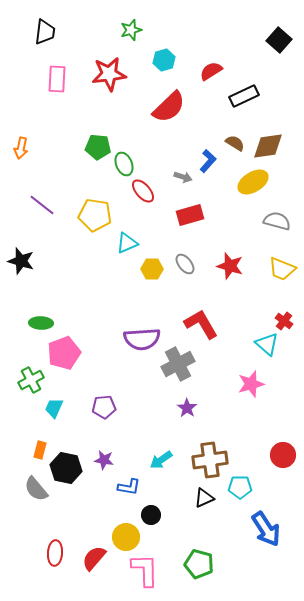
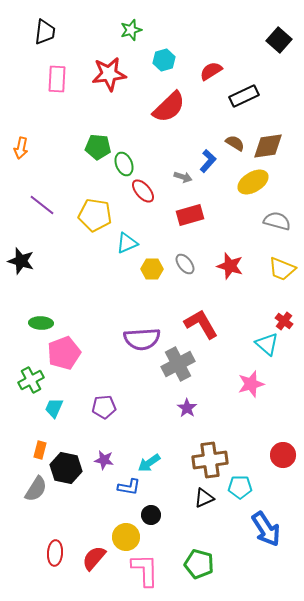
cyan arrow at (161, 460): moved 12 px left, 3 px down
gray semicircle at (36, 489): rotated 108 degrees counterclockwise
